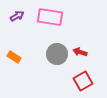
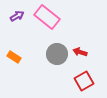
pink rectangle: moved 3 px left; rotated 30 degrees clockwise
red square: moved 1 px right
